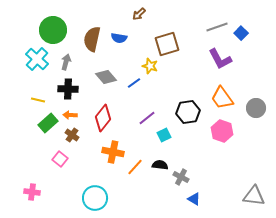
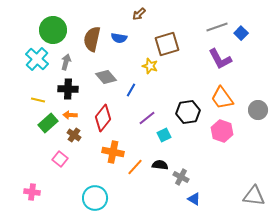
blue line: moved 3 px left, 7 px down; rotated 24 degrees counterclockwise
gray circle: moved 2 px right, 2 px down
brown cross: moved 2 px right
